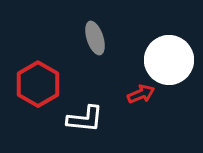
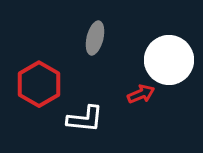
gray ellipse: rotated 32 degrees clockwise
red hexagon: moved 1 px right
